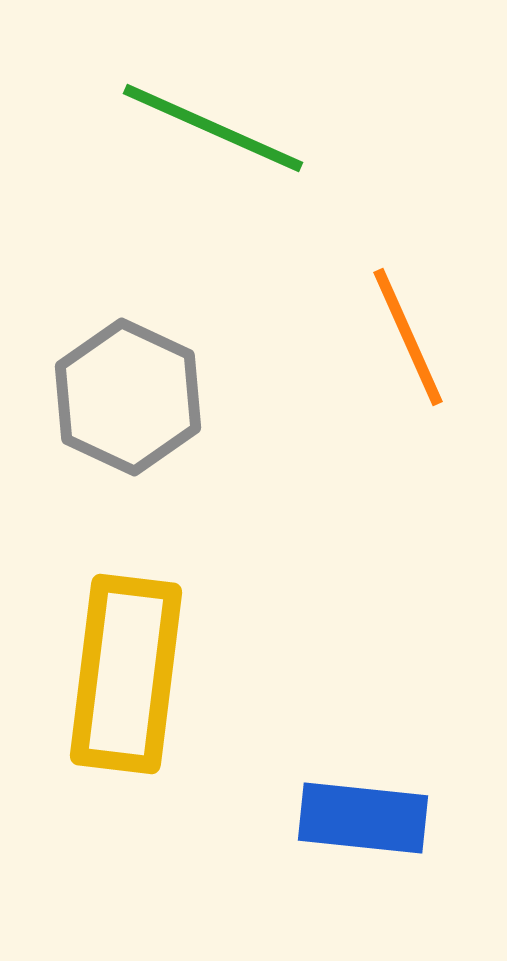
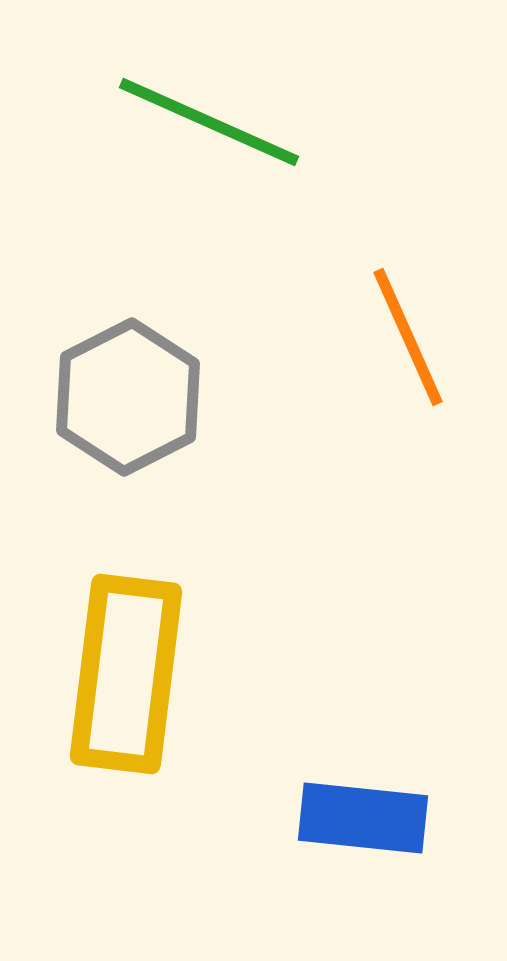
green line: moved 4 px left, 6 px up
gray hexagon: rotated 8 degrees clockwise
